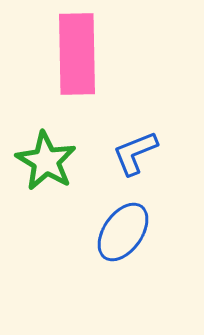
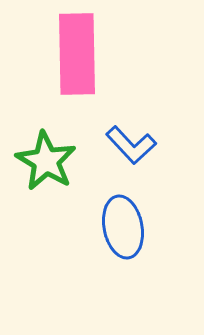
blue L-shape: moved 4 px left, 8 px up; rotated 111 degrees counterclockwise
blue ellipse: moved 5 px up; rotated 46 degrees counterclockwise
